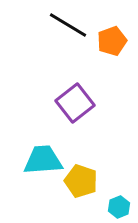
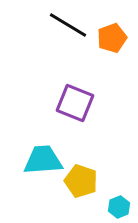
orange pentagon: moved 3 px up
purple square: rotated 30 degrees counterclockwise
